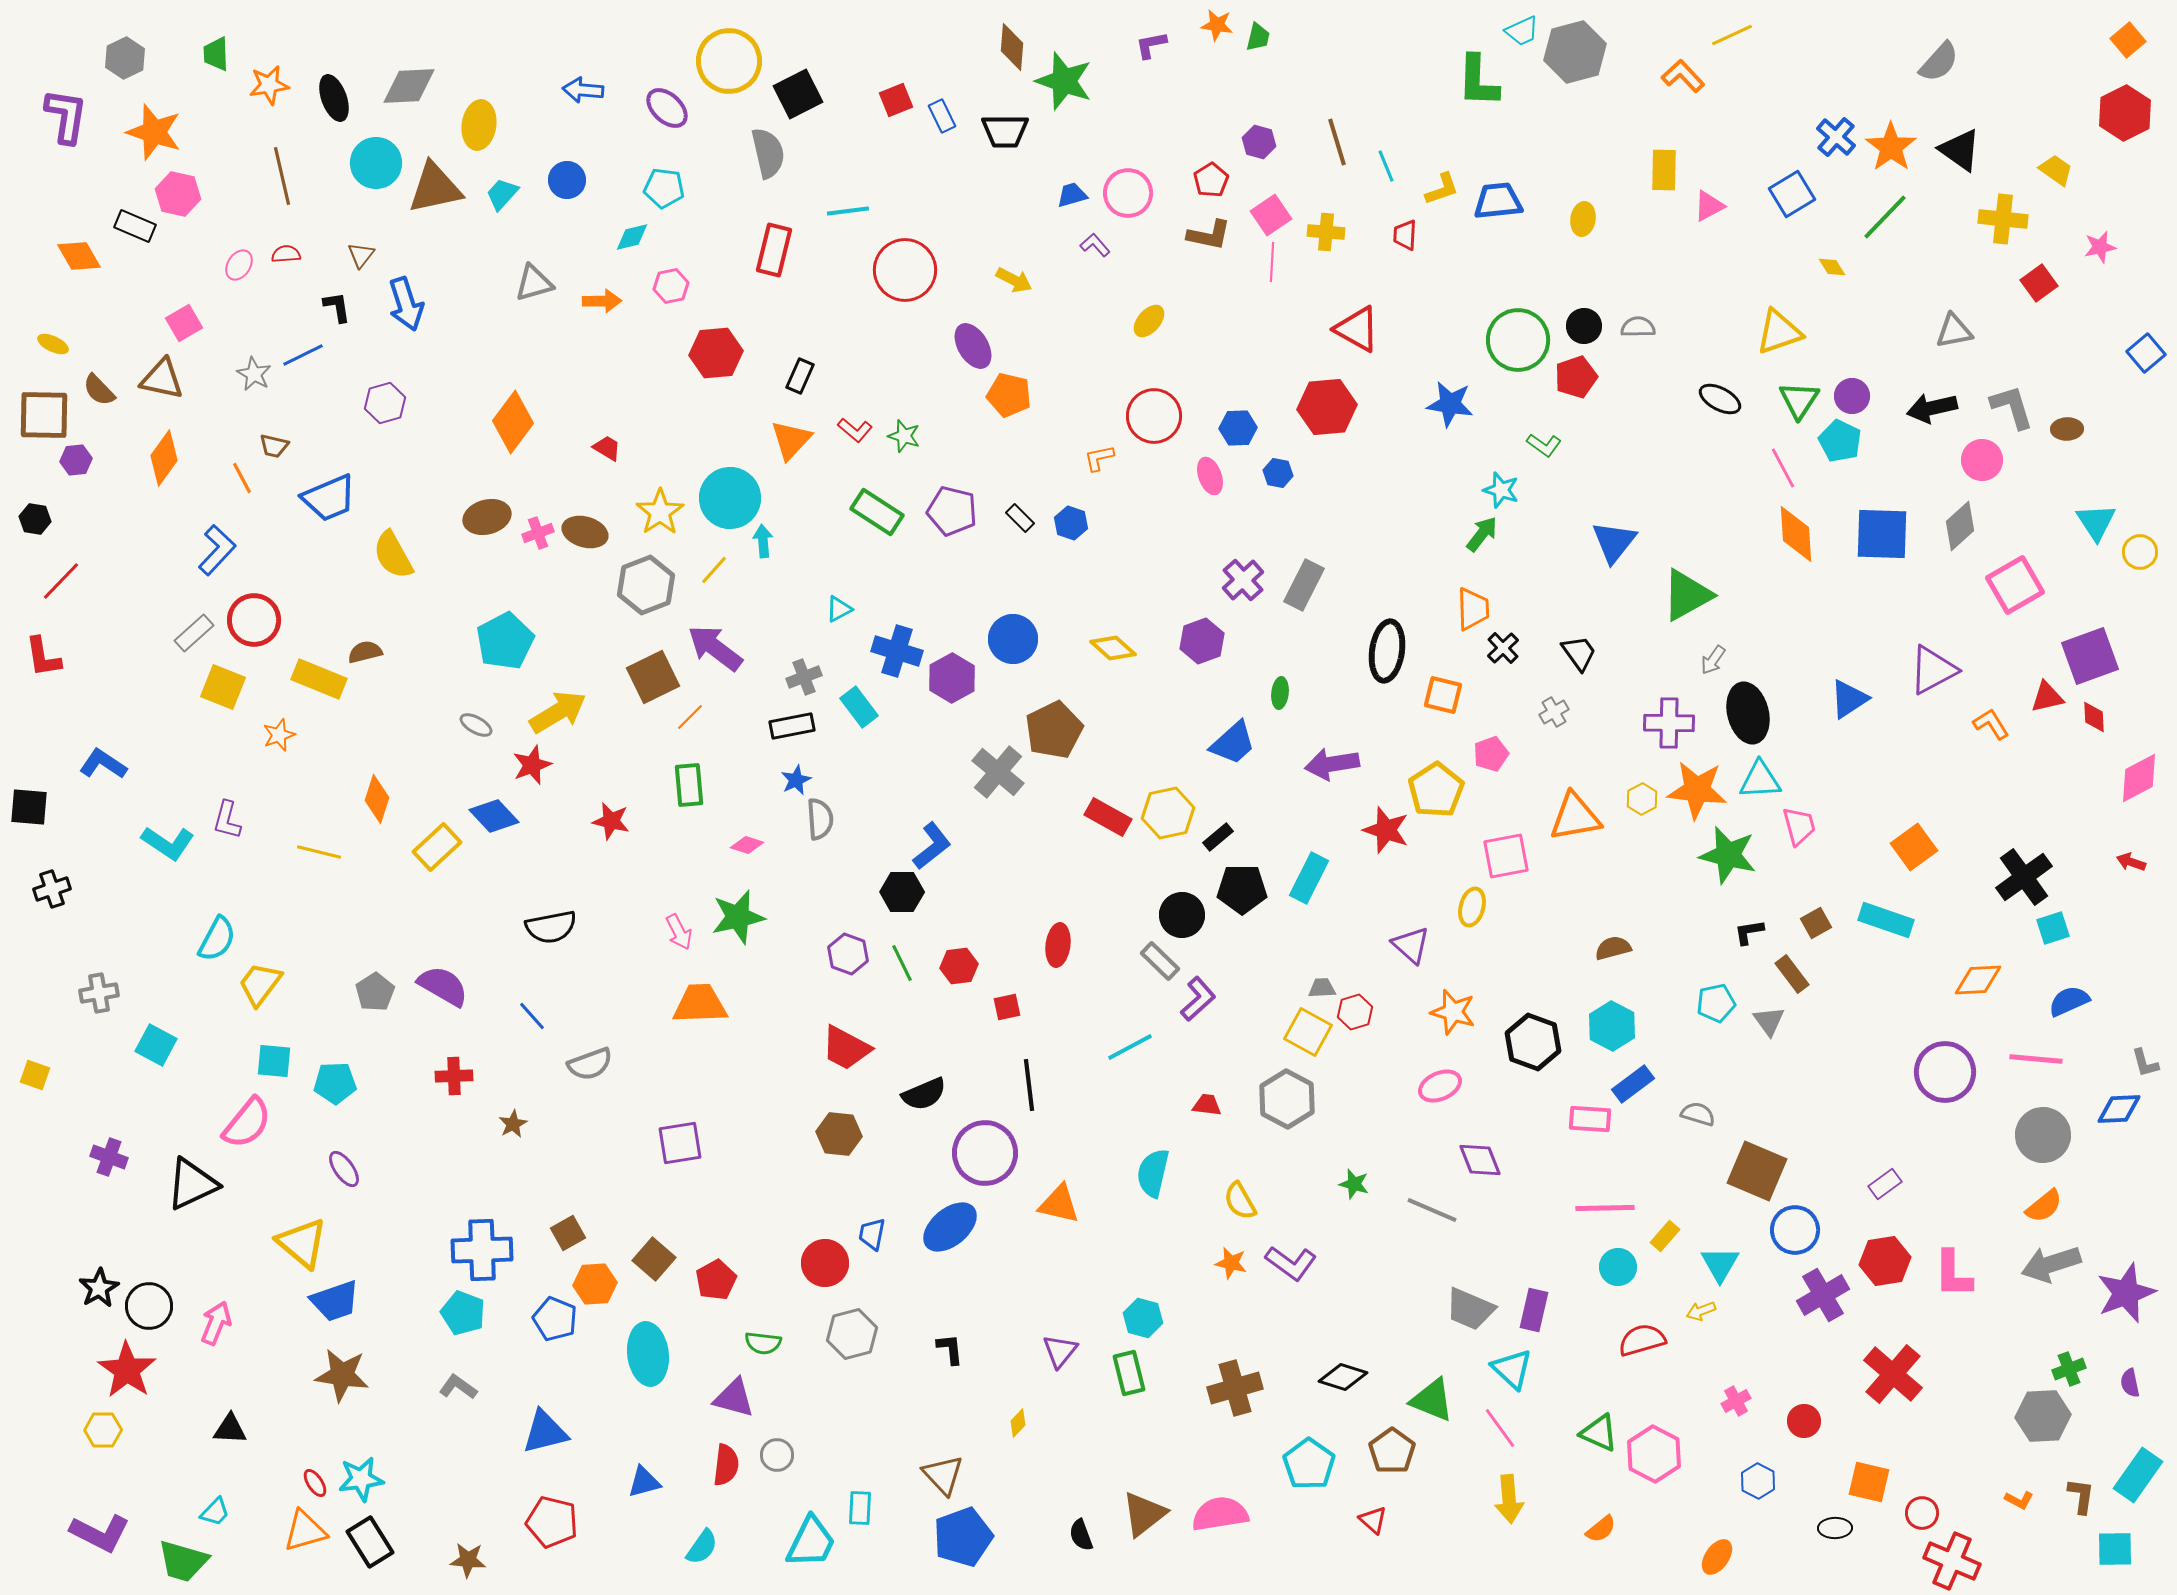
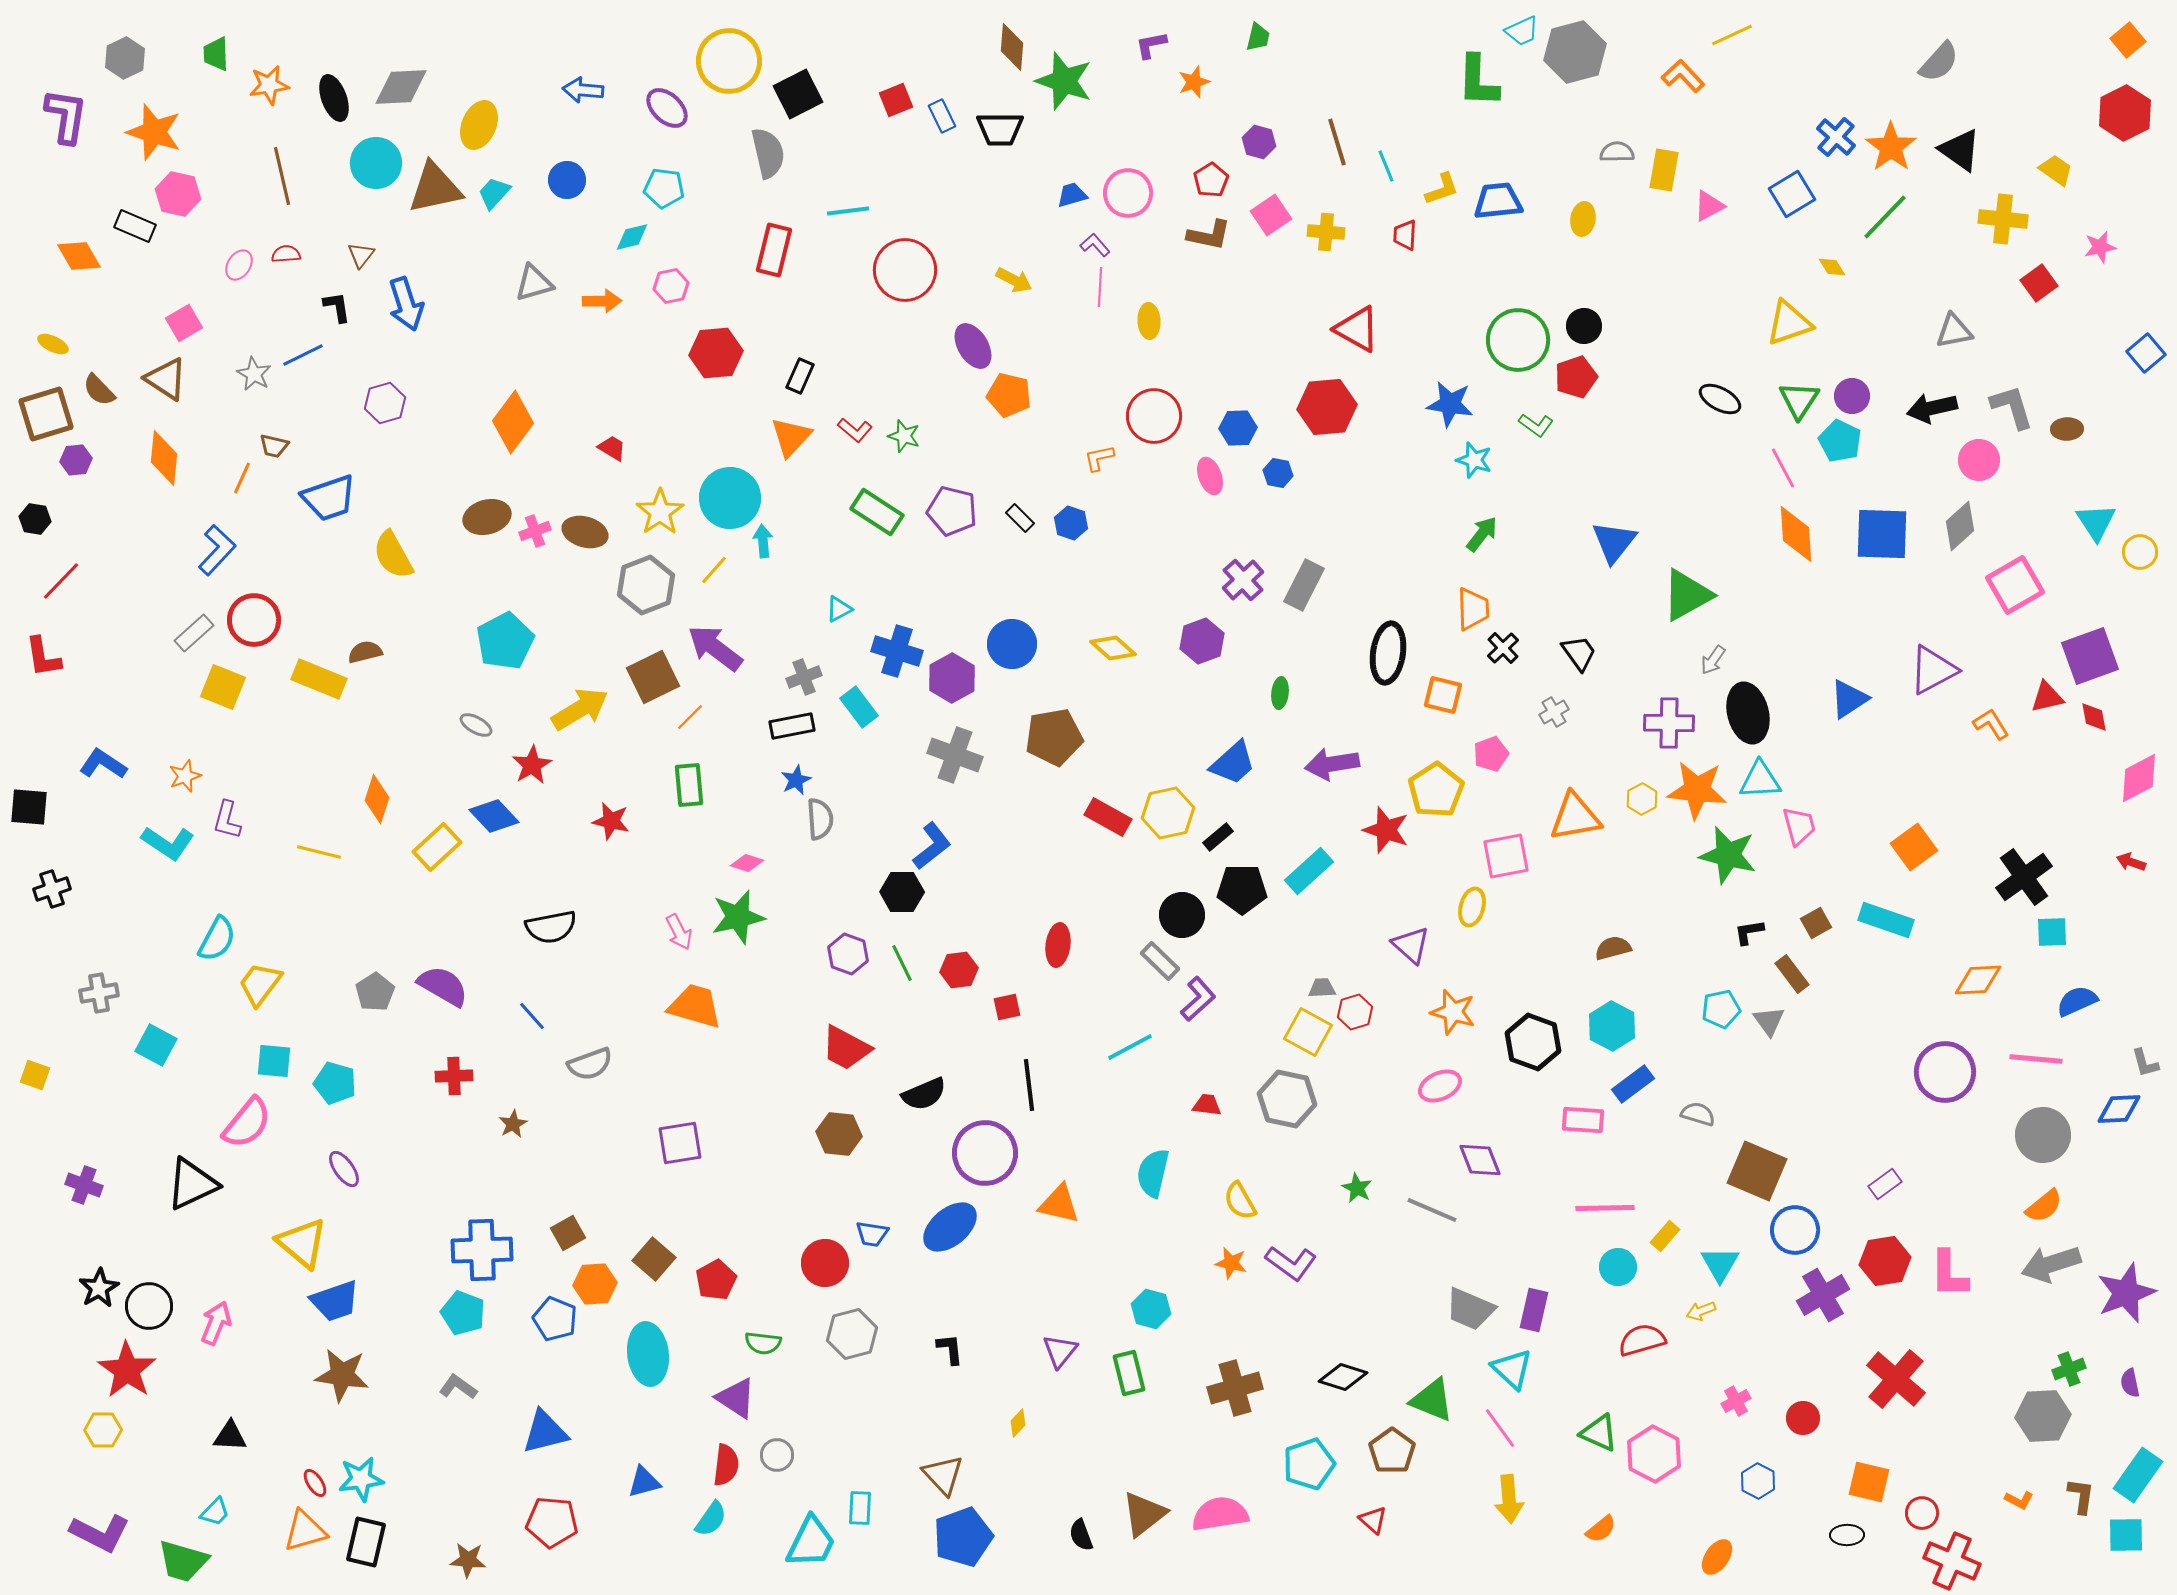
orange star at (1217, 25): moved 23 px left, 57 px down; rotated 28 degrees counterclockwise
gray diamond at (409, 86): moved 8 px left, 1 px down
yellow ellipse at (479, 125): rotated 15 degrees clockwise
black trapezoid at (1005, 131): moved 5 px left, 2 px up
yellow rectangle at (1664, 170): rotated 9 degrees clockwise
cyan trapezoid at (502, 194): moved 8 px left, 1 px up
pink line at (1272, 262): moved 172 px left, 25 px down
yellow ellipse at (1149, 321): rotated 44 degrees counterclockwise
gray semicircle at (1638, 327): moved 21 px left, 175 px up
yellow triangle at (1779, 332): moved 10 px right, 9 px up
brown triangle at (162, 379): moved 4 px right; rotated 21 degrees clockwise
brown square at (44, 415): moved 2 px right, 1 px up; rotated 18 degrees counterclockwise
orange triangle at (791, 440): moved 3 px up
green L-shape at (1544, 445): moved 8 px left, 20 px up
red trapezoid at (607, 448): moved 5 px right
orange diamond at (164, 458): rotated 30 degrees counterclockwise
pink circle at (1982, 460): moved 3 px left
orange line at (242, 478): rotated 52 degrees clockwise
cyan star at (1501, 490): moved 27 px left, 30 px up
blue trapezoid at (329, 498): rotated 4 degrees clockwise
pink cross at (538, 533): moved 3 px left, 2 px up
blue circle at (1013, 639): moved 1 px left, 5 px down
black ellipse at (1387, 651): moved 1 px right, 2 px down
yellow arrow at (558, 712): moved 22 px right, 3 px up
red diamond at (2094, 717): rotated 8 degrees counterclockwise
brown pentagon at (1054, 730): moved 7 px down; rotated 16 degrees clockwise
orange star at (279, 735): moved 94 px left, 41 px down
blue trapezoid at (1233, 743): moved 20 px down
red star at (532, 765): rotated 9 degrees counterclockwise
gray cross at (998, 772): moved 43 px left, 17 px up; rotated 20 degrees counterclockwise
pink diamond at (747, 845): moved 18 px down
cyan rectangle at (1309, 878): moved 7 px up; rotated 21 degrees clockwise
cyan square at (2053, 928): moved 1 px left, 4 px down; rotated 16 degrees clockwise
red hexagon at (959, 966): moved 4 px down
blue semicircle at (2069, 1001): moved 8 px right
cyan pentagon at (1716, 1003): moved 5 px right, 6 px down
orange trapezoid at (700, 1004): moved 5 px left, 2 px down; rotated 18 degrees clockwise
cyan pentagon at (335, 1083): rotated 18 degrees clockwise
gray hexagon at (1287, 1099): rotated 16 degrees counterclockwise
pink rectangle at (1590, 1119): moved 7 px left, 1 px down
purple cross at (109, 1157): moved 25 px left, 28 px down
green star at (1354, 1184): moved 3 px right, 4 px down; rotated 12 degrees clockwise
blue trapezoid at (872, 1234): rotated 92 degrees counterclockwise
pink L-shape at (1953, 1274): moved 4 px left
cyan hexagon at (1143, 1318): moved 8 px right, 9 px up
red cross at (1893, 1374): moved 3 px right, 5 px down
purple triangle at (734, 1398): moved 2 px right; rotated 18 degrees clockwise
red circle at (1804, 1421): moved 1 px left, 3 px up
black triangle at (230, 1429): moved 7 px down
cyan pentagon at (1309, 1464): rotated 18 degrees clockwise
red pentagon at (552, 1522): rotated 9 degrees counterclockwise
black ellipse at (1835, 1528): moved 12 px right, 7 px down
black rectangle at (370, 1542): moved 4 px left; rotated 45 degrees clockwise
cyan semicircle at (702, 1547): moved 9 px right, 28 px up
cyan square at (2115, 1549): moved 11 px right, 14 px up
